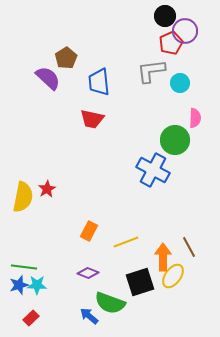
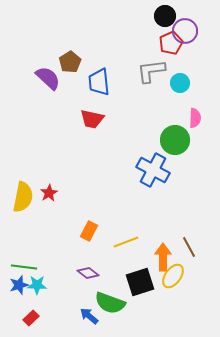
brown pentagon: moved 4 px right, 4 px down
red star: moved 2 px right, 4 px down
purple diamond: rotated 15 degrees clockwise
